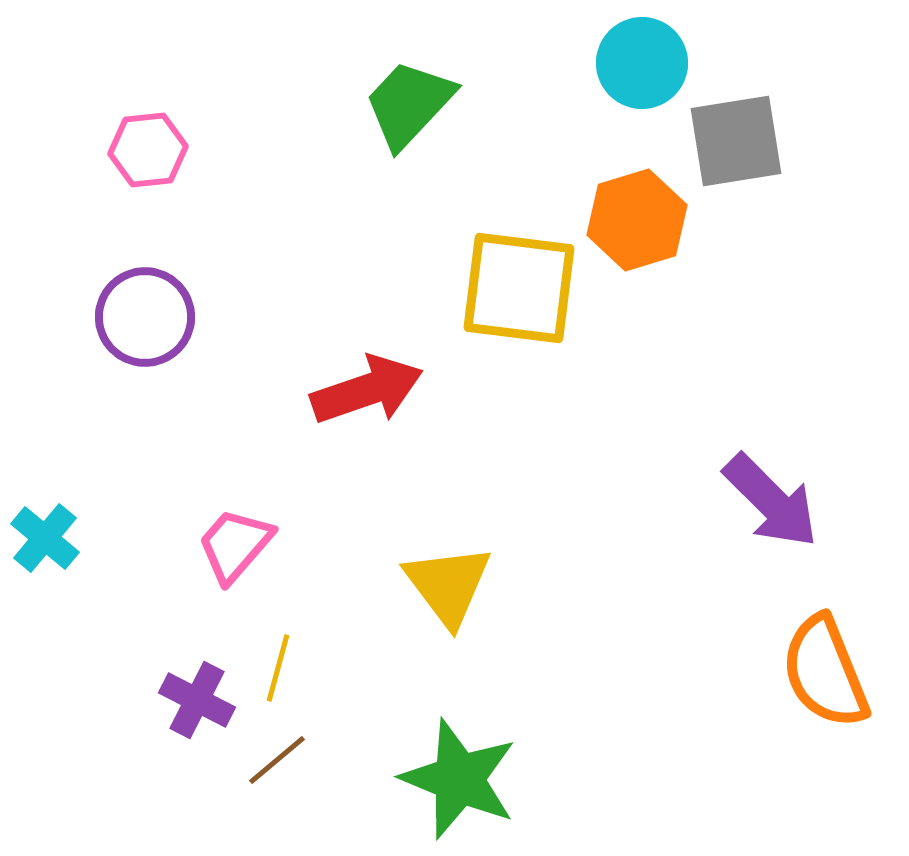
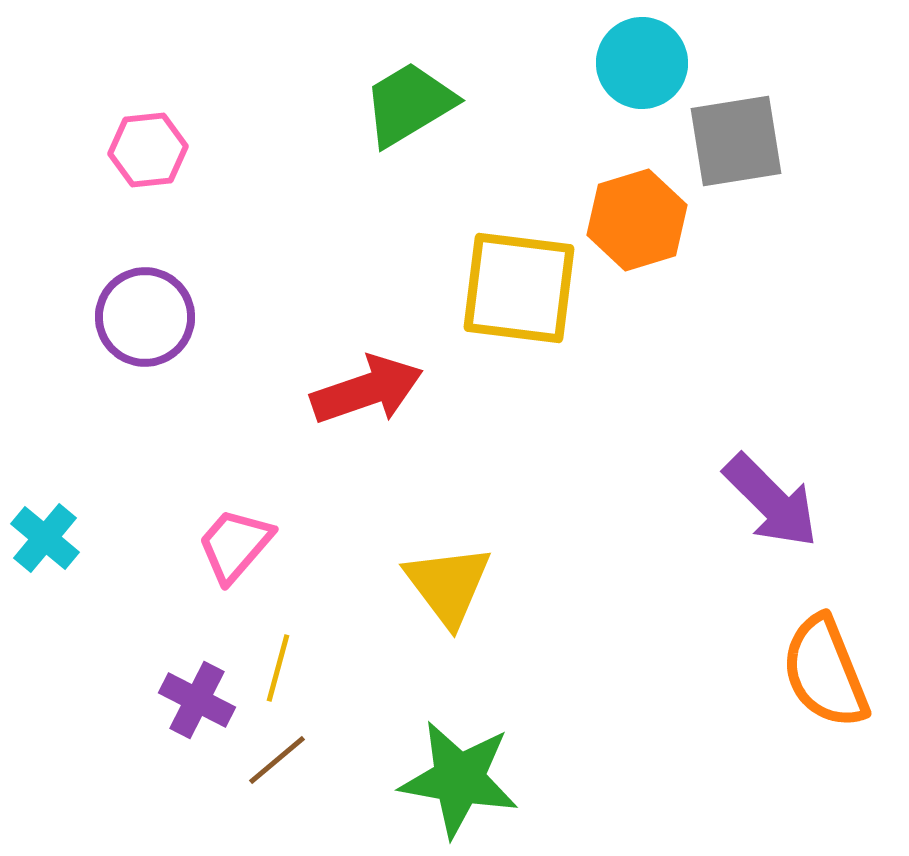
green trapezoid: rotated 16 degrees clockwise
green star: rotated 12 degrees counterclockwise
